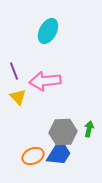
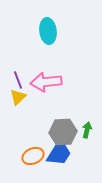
cyan ellipse: rotated 35 degrees counterclockwise
purple line: moved 4 px right, 9 px down
pink arrow: moved 1 px right, 1 px down
yellow triangle: rotated 30 degrees clockwise
green arrow: moved 2 px left, 1 px down
